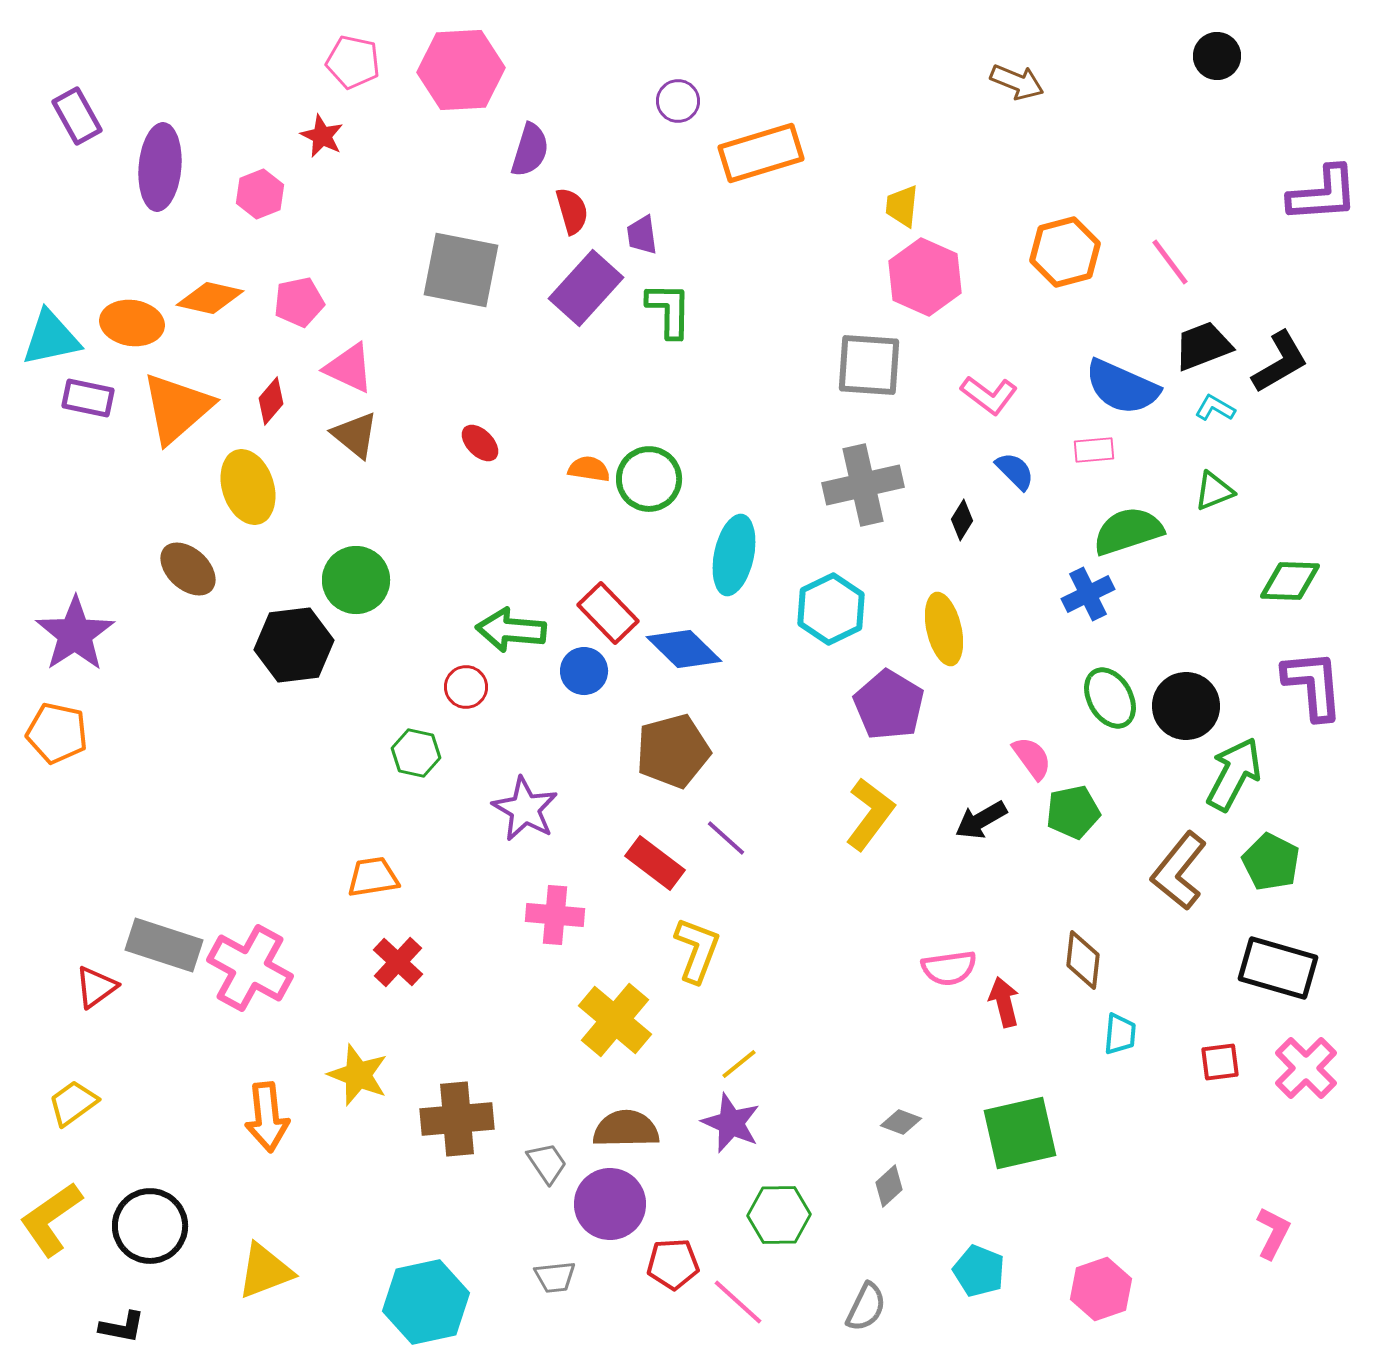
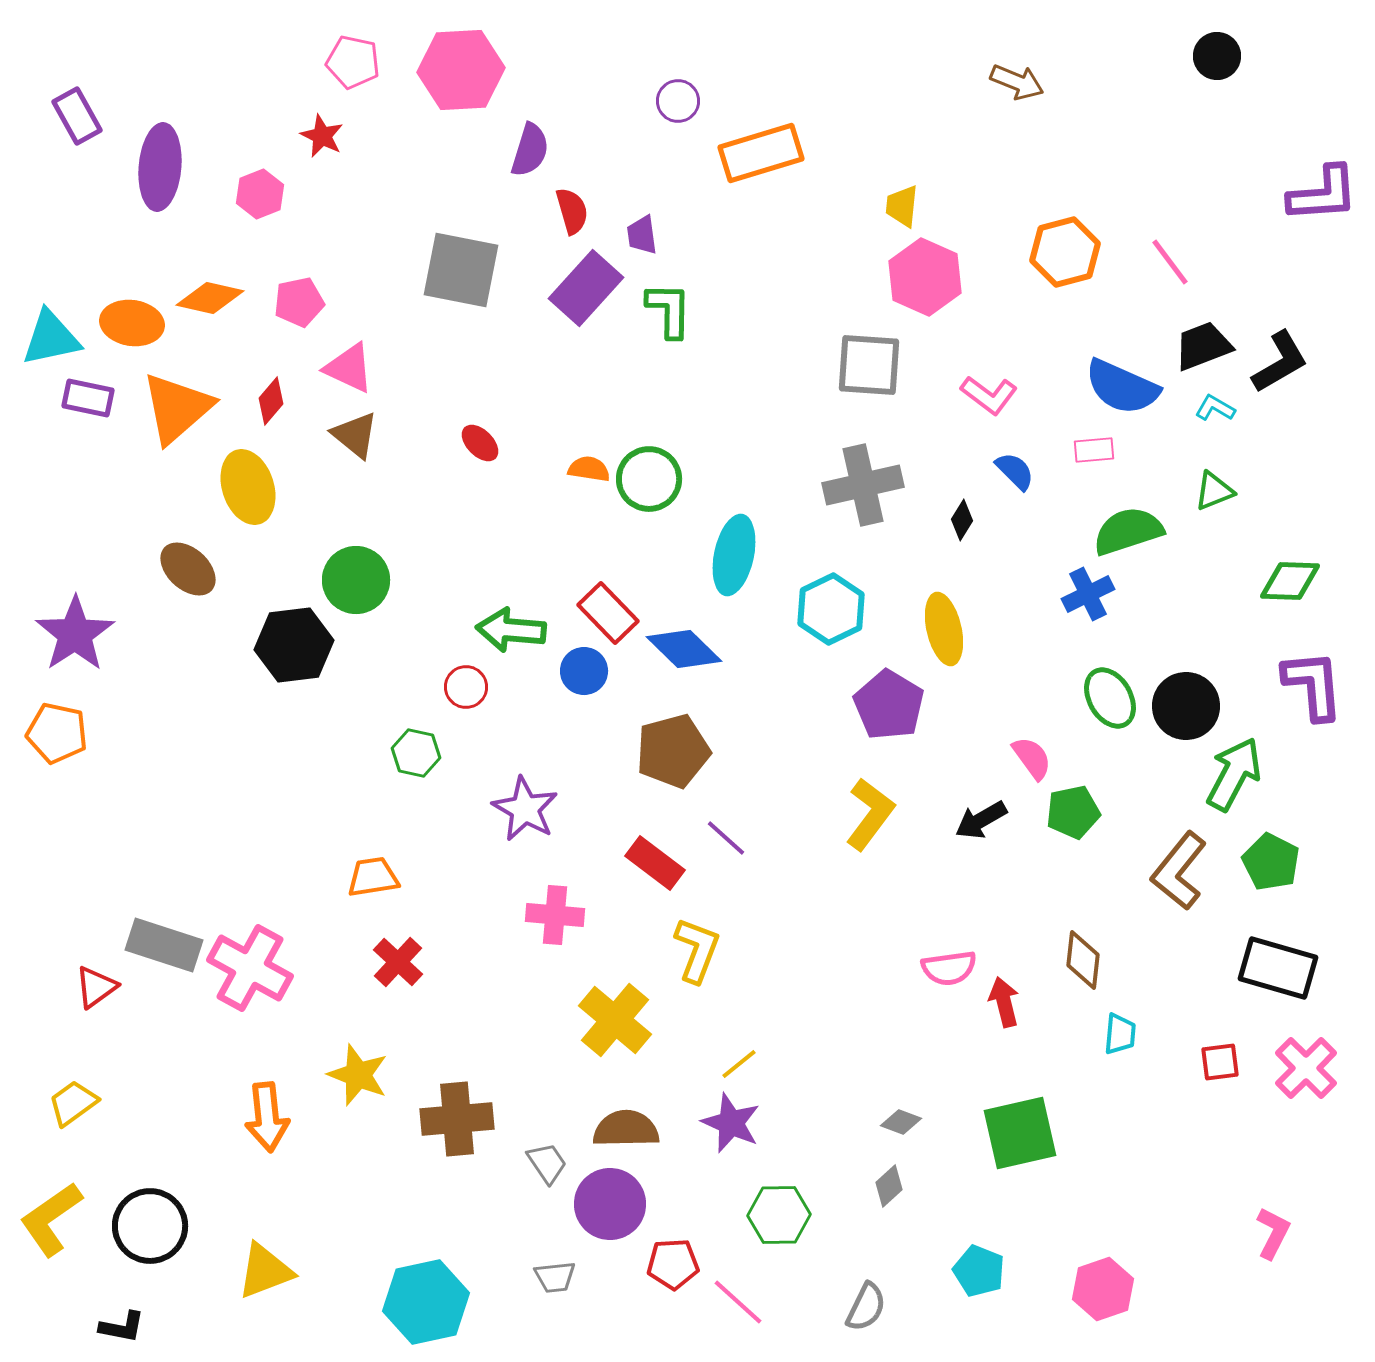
pink hexagon at (1101, 1289): moved 2 px right
